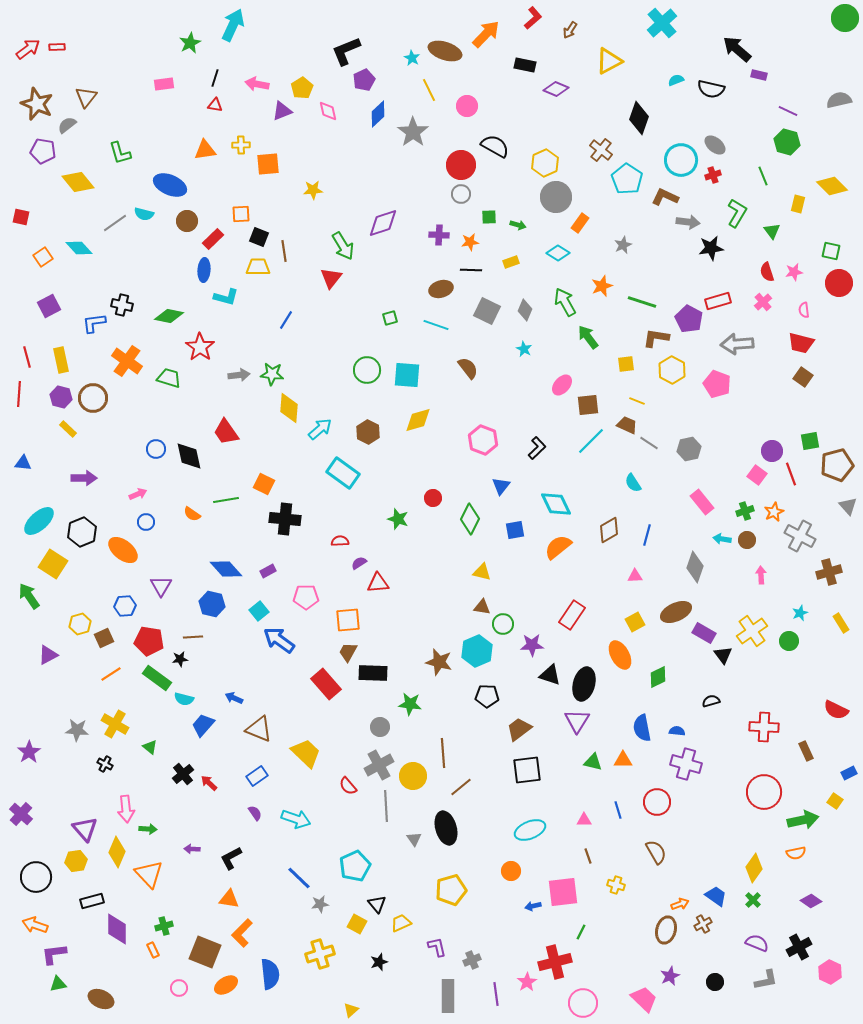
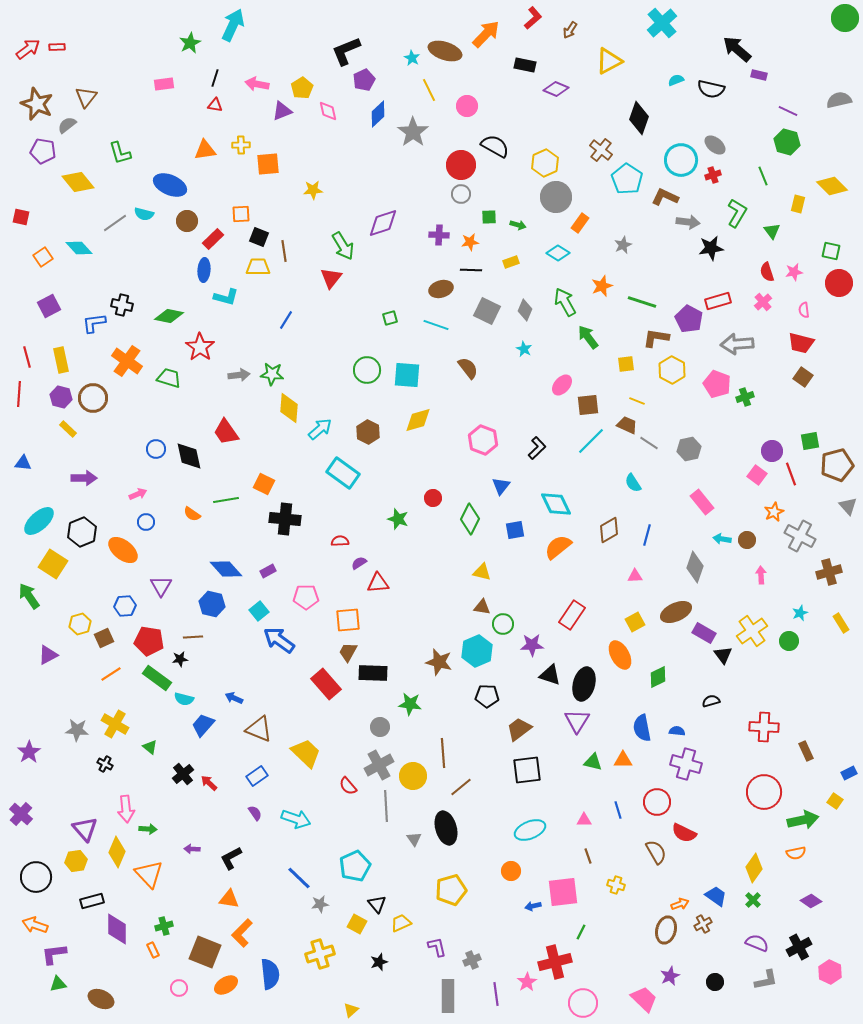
green cross at (745, 511): moved 114 px up
red semicircle at (836, 710): moved 152 px left, 123 px down
